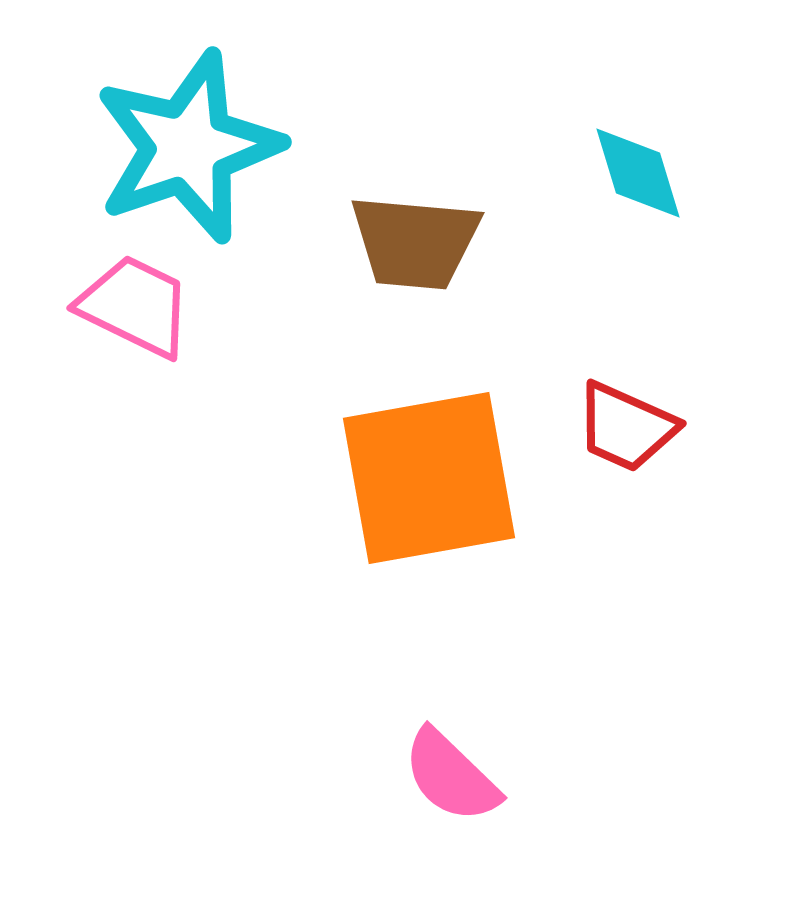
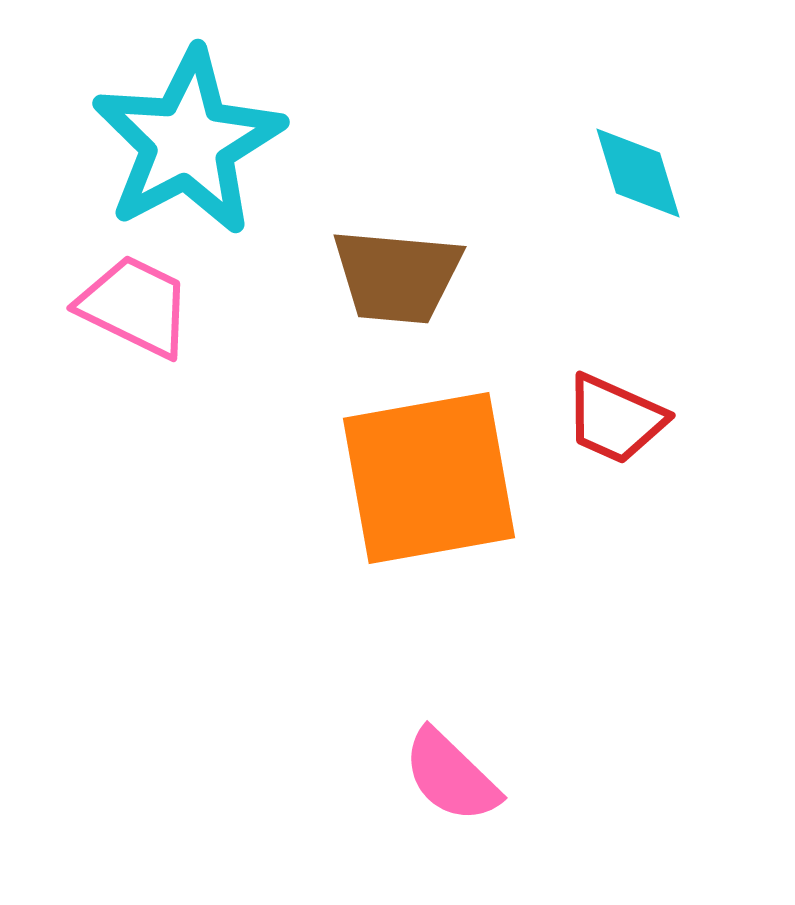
cyan star: moved 5 px up; rotated 9 degrees counterclockwise
brown trapezoid: moved 18 px left, 34 px down
red trapezoid: moved 11 px left, 8 px up
